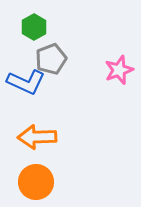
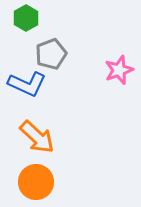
green hexagon: moved 8 px left, 9 px up
gray pentagon: moved 5 px up
blue L-shape: moved 1 px right, 2 px down
orange arrow: rotated 135 degrees counterclockwise
